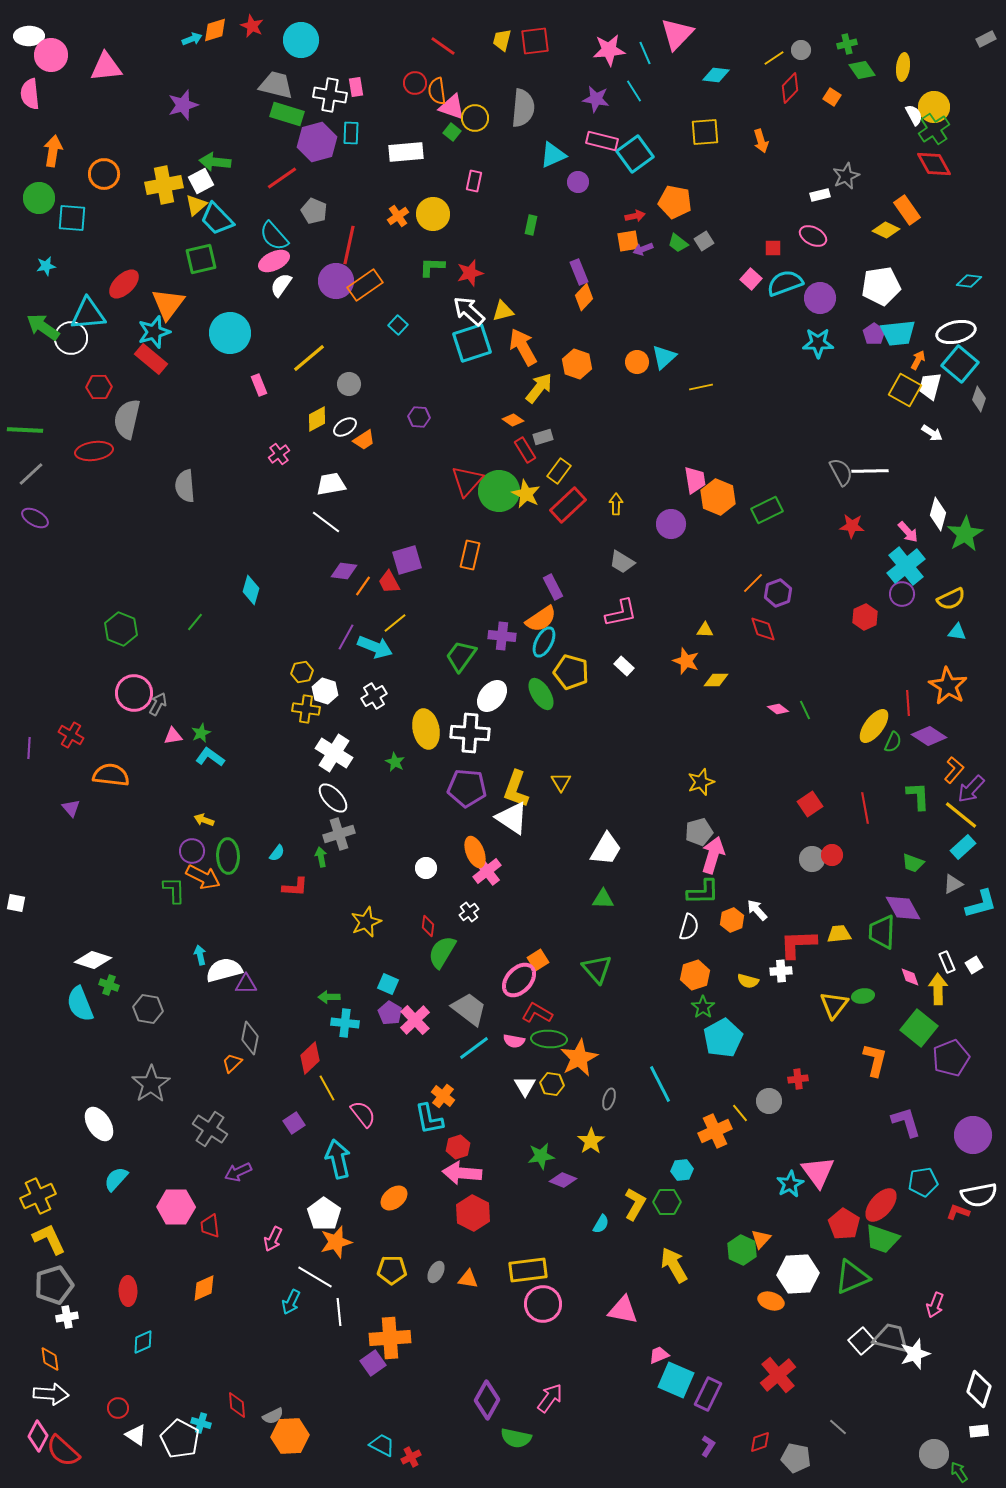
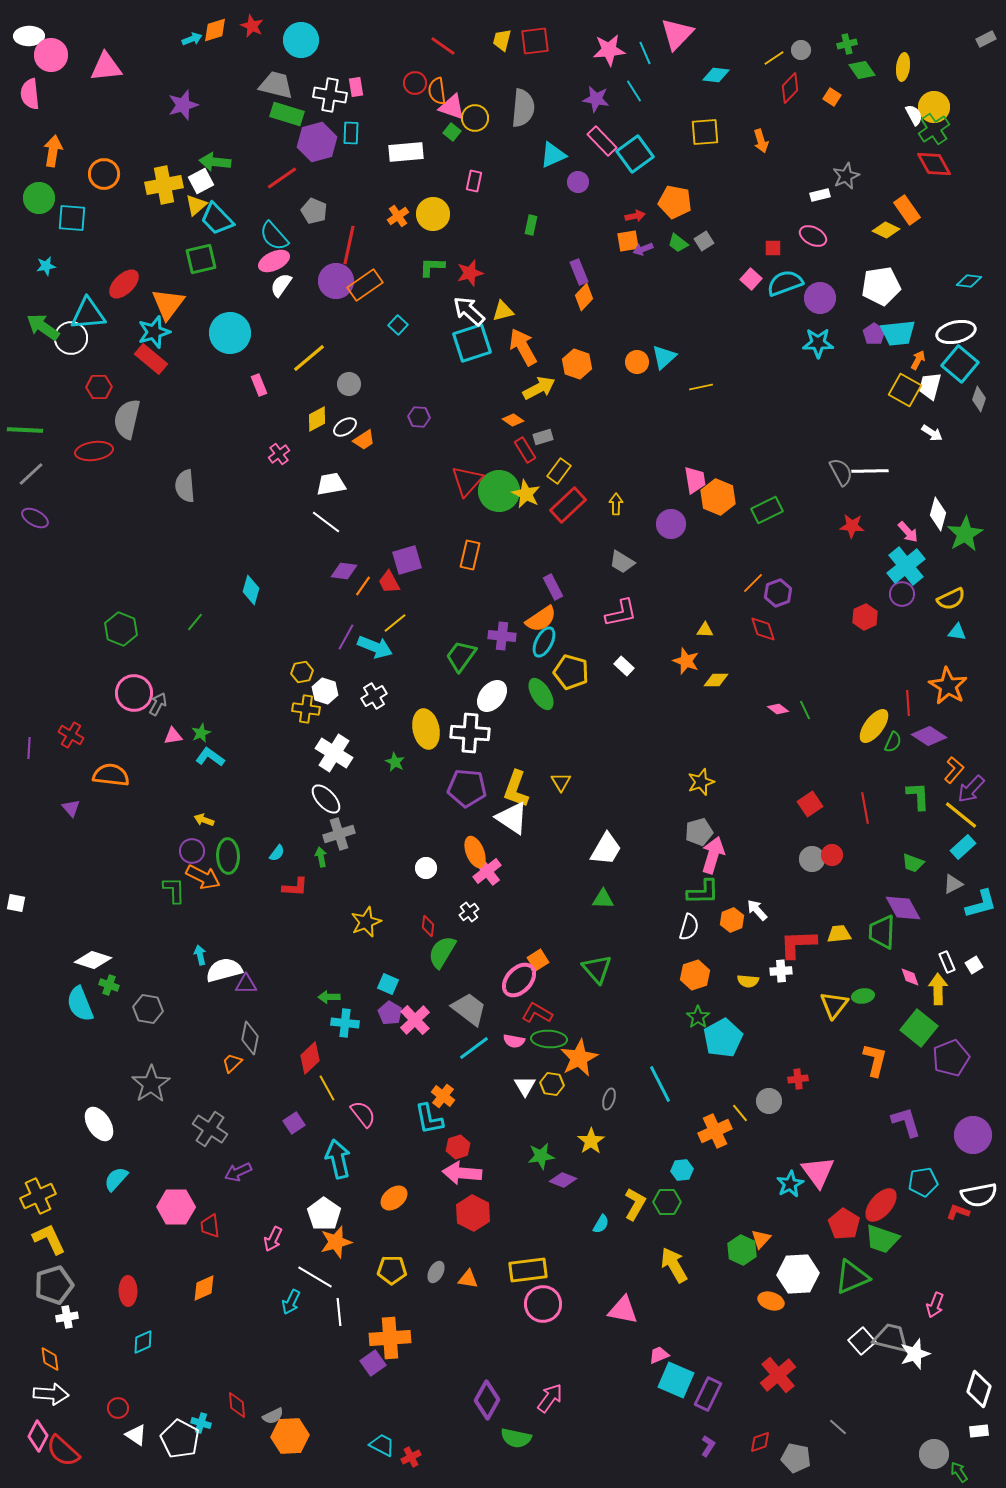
pink rectangle at (602, 141): rotated 32 degrees clockwise
yellow arrow at (539, 388): rotated 24 degrees clockwise
white ellipse at (333, 798): moved 7 px left, 1 px down
yellow semicircle at (748, 981): rotated 10 degrees counterclockwise
green star at (703, 1007): moved 5 px left, 10 px down
